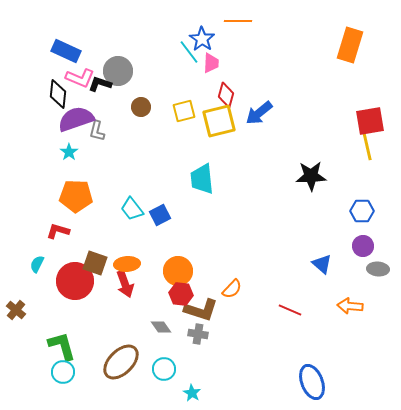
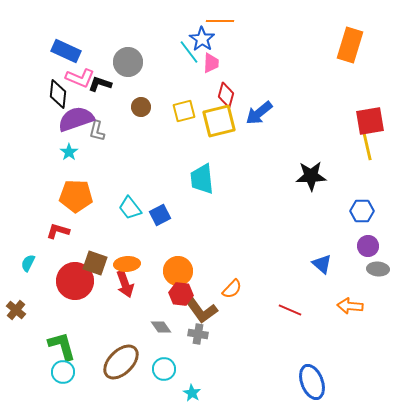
orange line at (238, 21): moved 18 px left
gray circle at (118, 71): moved 10 px right, 9 px up
cyan trapezoid at (132, 209): moved 2 px left, 1 px up
purple circle at (363, 246): moved 5 px right
cyan semicircle at (37, 264): moved 9 px left, 1 px up
brown L-shape at (201, 310): rotated 36 degrees clockwise
